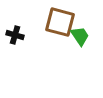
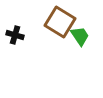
brown square: rotated 16 degrees clockwise
